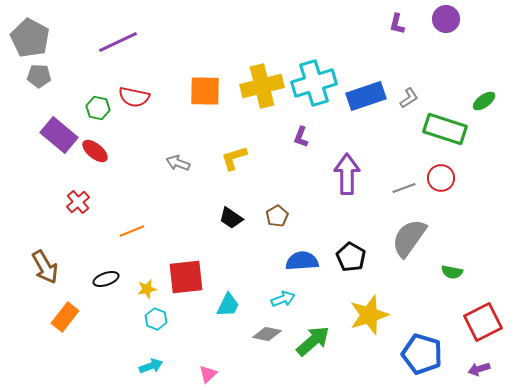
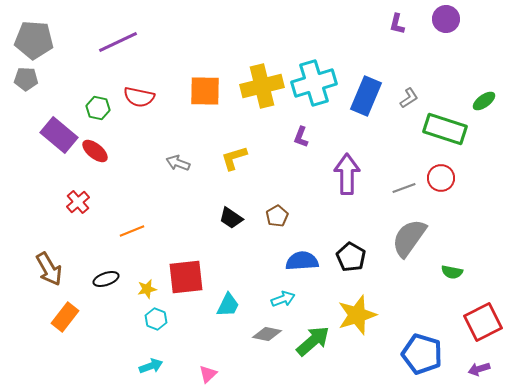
gray pentagon at (30, 38): moved 4 px right, 2 px down; rotated 24 degrees counterclockwise
gray pentagon at (39, 76): moved 13 px left, 3 px down
blue rectangle at (366, 96): rotated 48 degrees counterclockwise
red semicircle at (134, 97): moved 5 px right
brown arrow at (45, 267): moved 4 px right, 2 px down
yellow star at (369, 315): moved 12 px left
